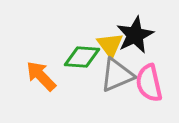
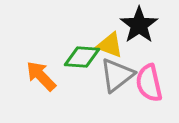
black star: moved 4 px right, 10 px up; rotated 9 degrees counterclockwise
yellow triangle: rotated 32 degrees counterclockwise
gray triangle: rotated 15 degrees counterclockwise
